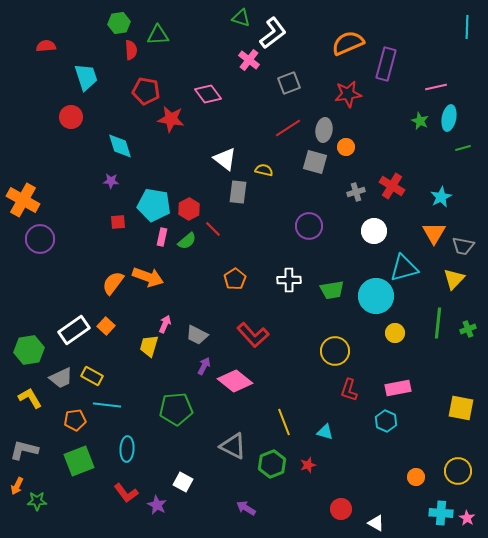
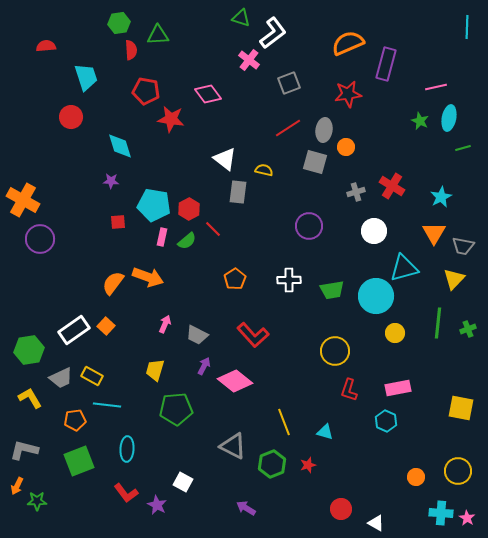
yellow trapezoid at (149, 346): moved 6 px right, 24 px down
